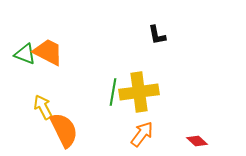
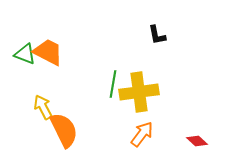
green line: moved 8 px up
